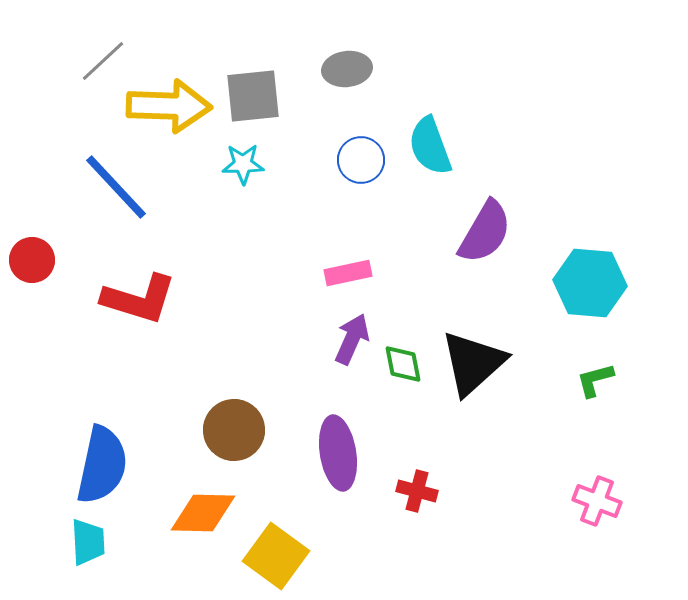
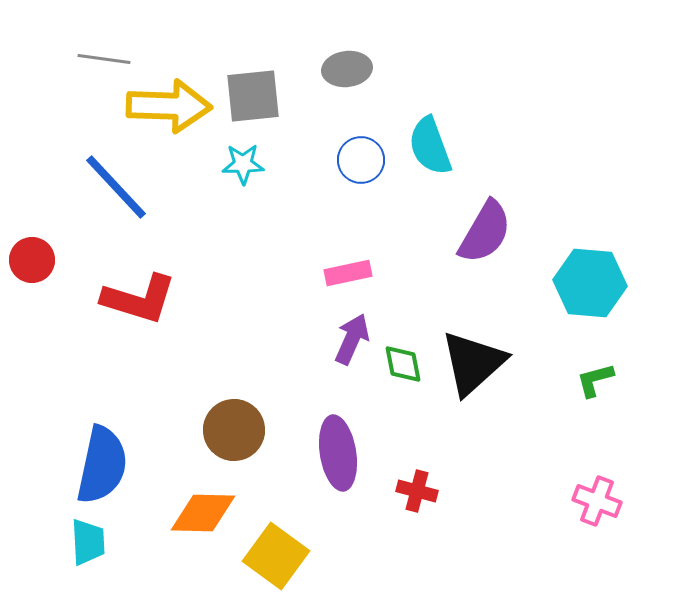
gray line: moved 1 px right, 2 px up; rotated 51 degrees clockwise
